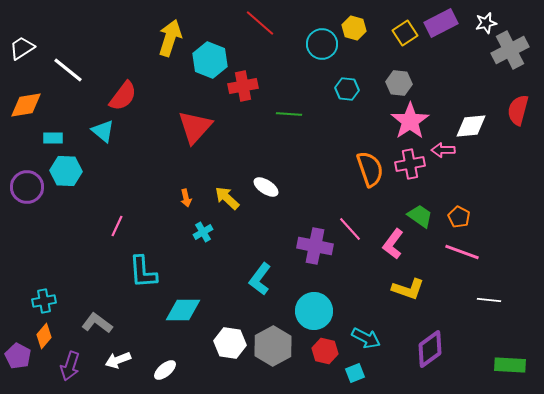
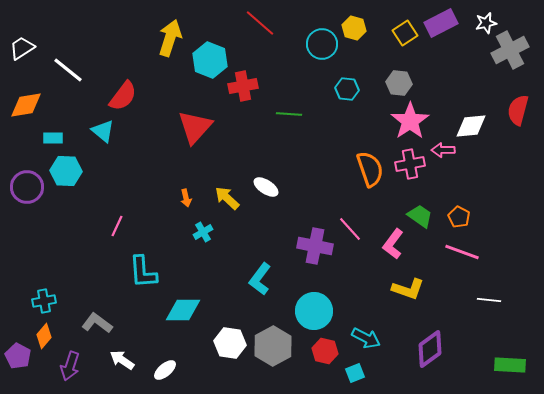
white arrow at (118, 360): moved 4 px right; rotated 55 degrees clockwise
